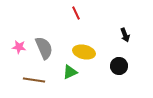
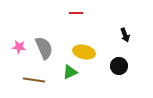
red line: rotated 64 degrees counterclockwise
